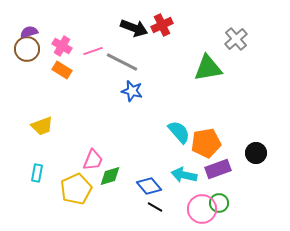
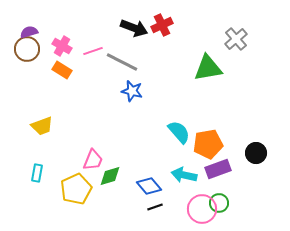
orange pentagon: moved 2 px right, 1 px down
black line: rotated 49 degrees counterclockwise
